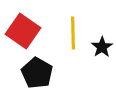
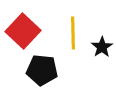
red square: rotated 8 degrees clockwise
black pentagon: moved 5 px right, 3 px up; rotated 24 degrees counterclockwise
